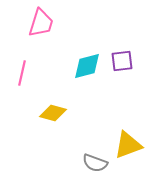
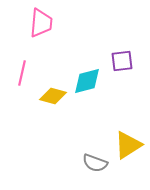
pink trapezoid: rotated 12 degrees counterclockwise
cyan diamond: moved 15 px down
yellow diamond: moved 17 px up
yellow triangle: rotated 12 degrees counterclockwise
